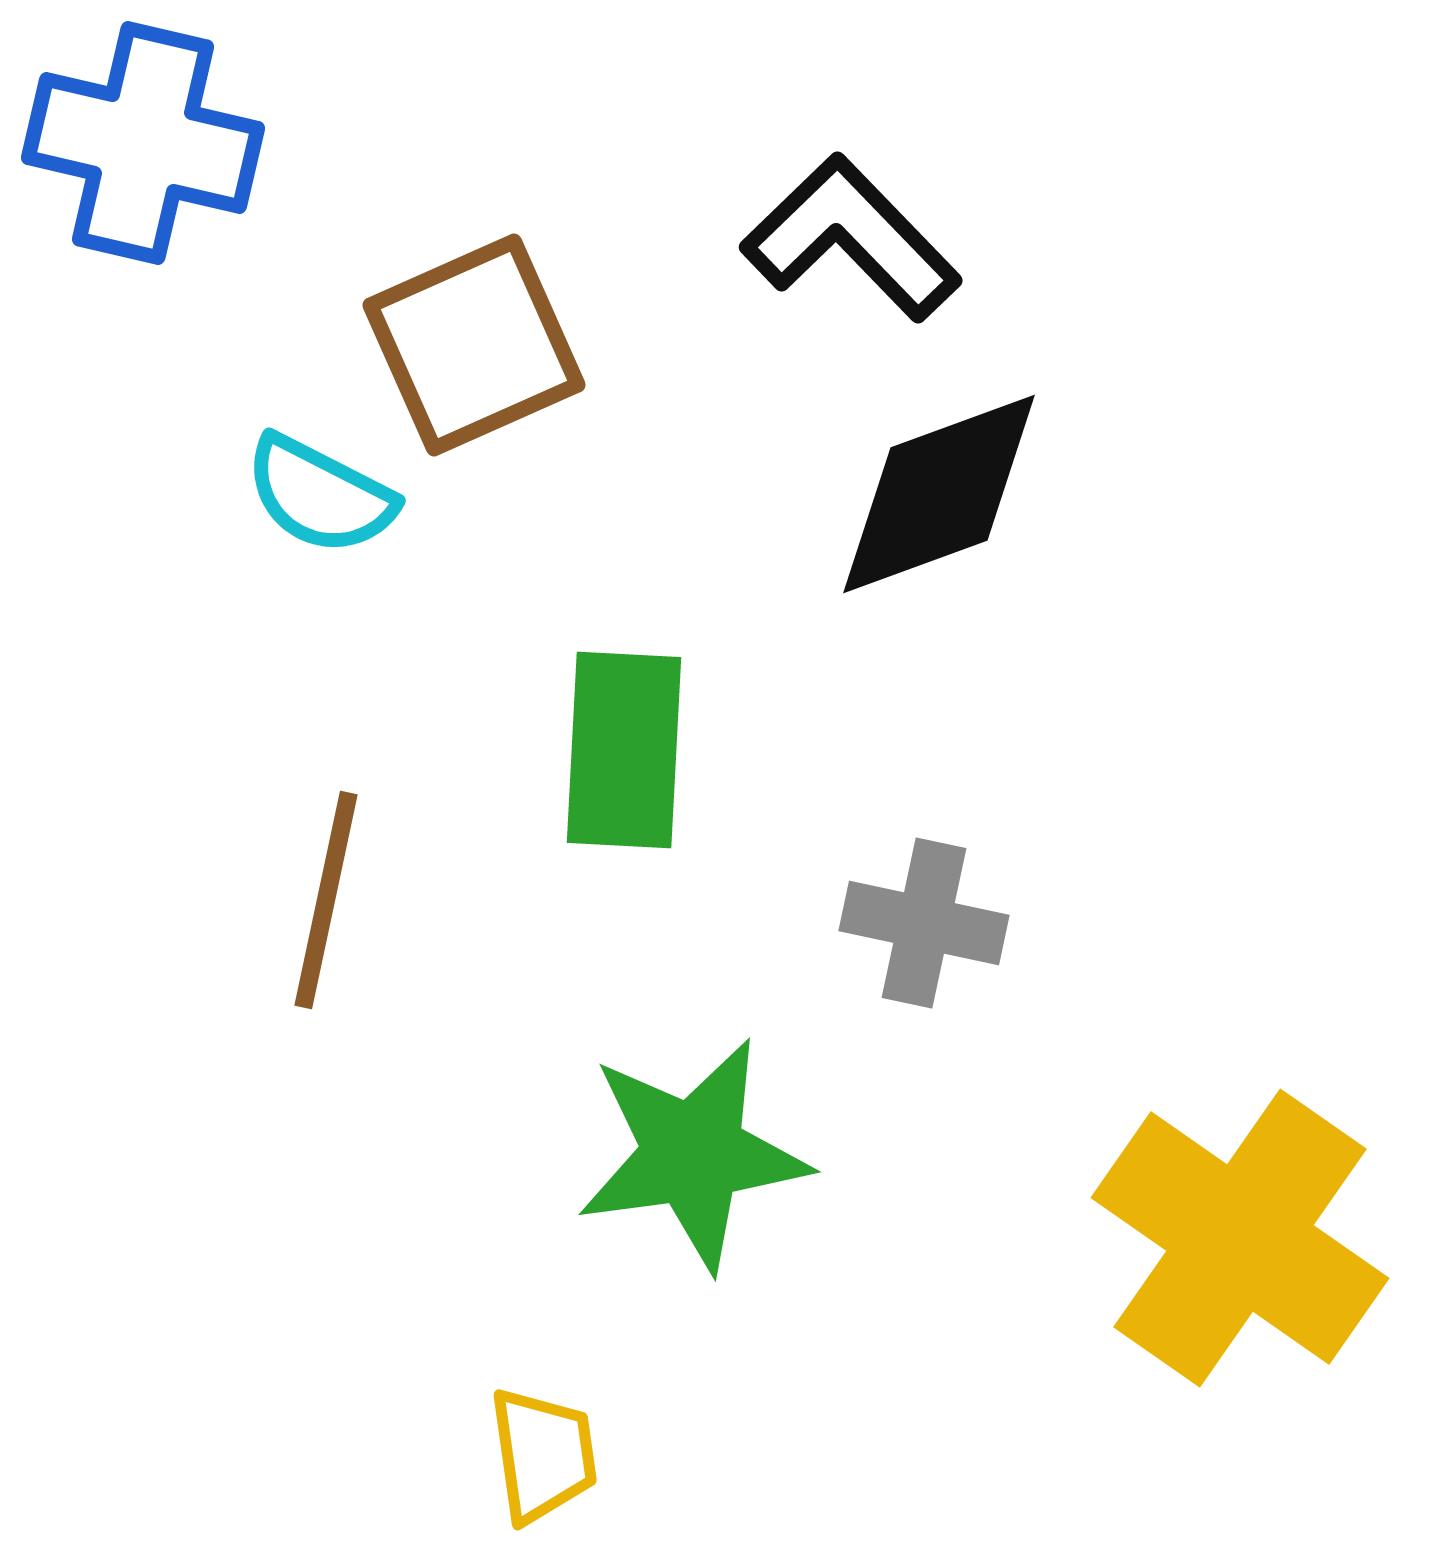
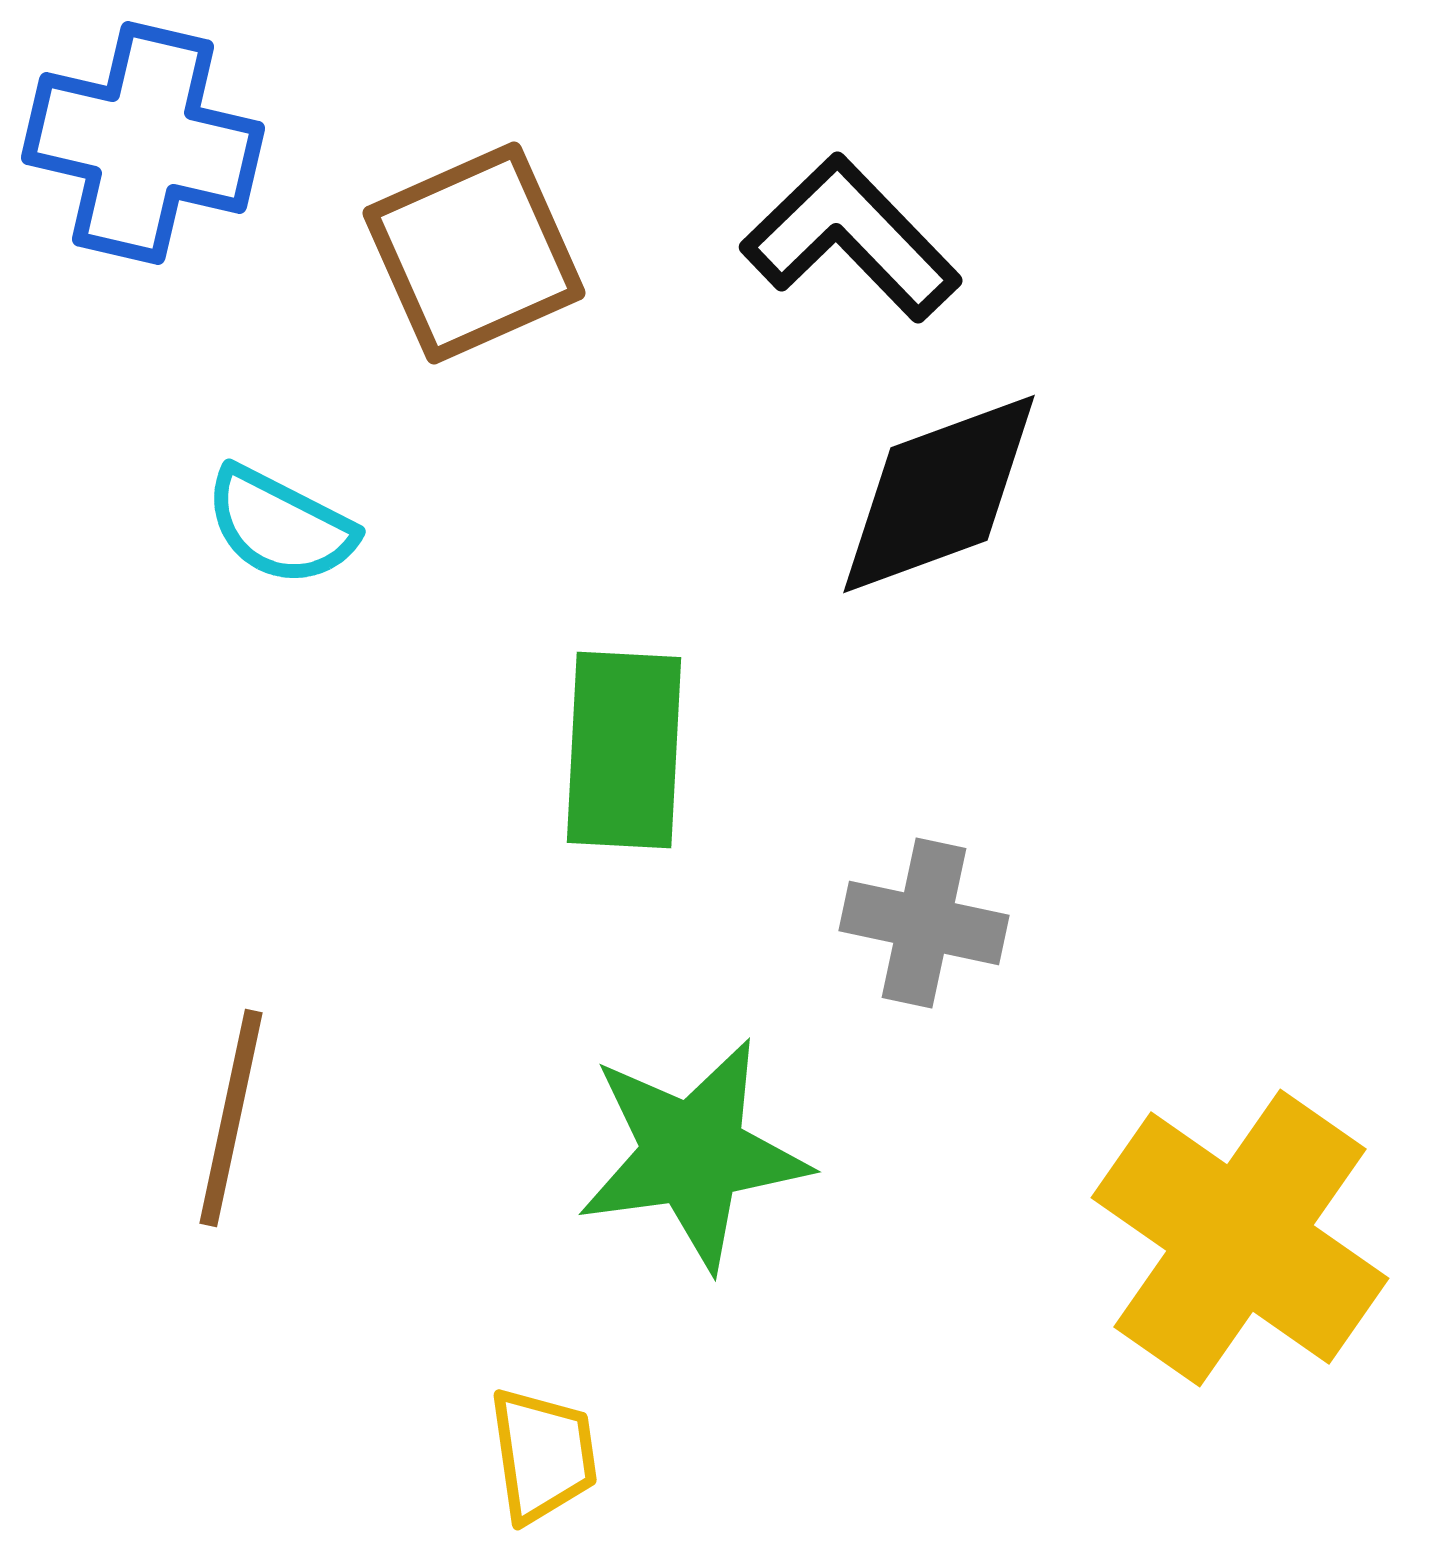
brown square: moved 92 px up
cyan semicircle: moved 40 px left, 31 px down
brown line: moved 95 px left, 218 px down
